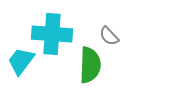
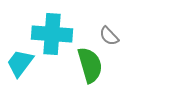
cyan trapezoid: moved 1 px left, 2 px down
green semicircle: rotated 18 degrees counterclockwise
